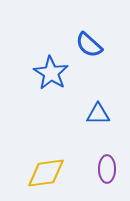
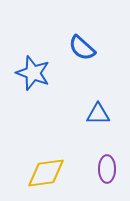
blue semicircle: moved 7 px left, 3 px down
blue star: moved 18 px left; rotated 12 degrees counterclockwise
